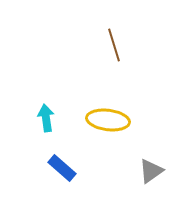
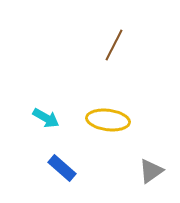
brown line: rotated 44 degrees clockwise
cyan arrow: rotated 128 degrees clockwise
